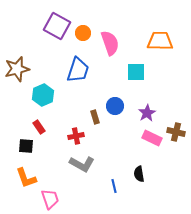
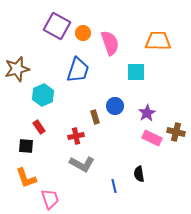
orange trapezoid: moved 2 px left
